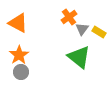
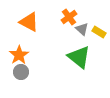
orange triangle: moved 11 px right, 1 px up
gray triangle: rotated 24 degrees counterclockwise
